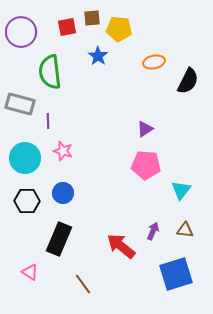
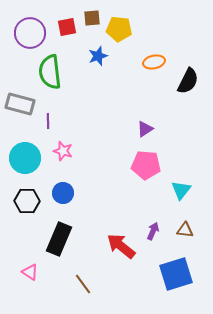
purple circle: moved 9 px right, 1 px down
blue star: rotated 18 degrees clockwise
